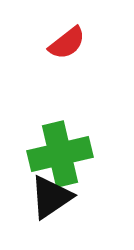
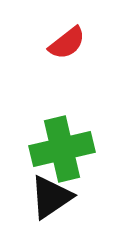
green cross: moved 2 px right, 5 px up
